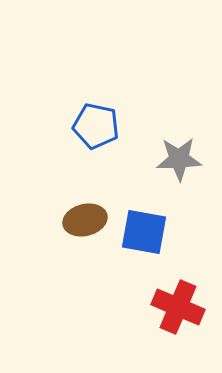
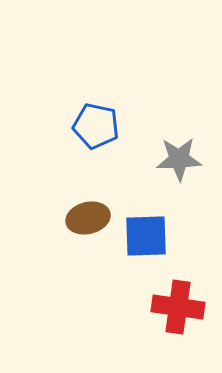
brown ellipse: moved 3 px right, 2 px up
blue square: moved 2 px right, 4 px down; rotated 12 degrees counterclockwise
red cross: rotated 15 degrees counterclockwise
